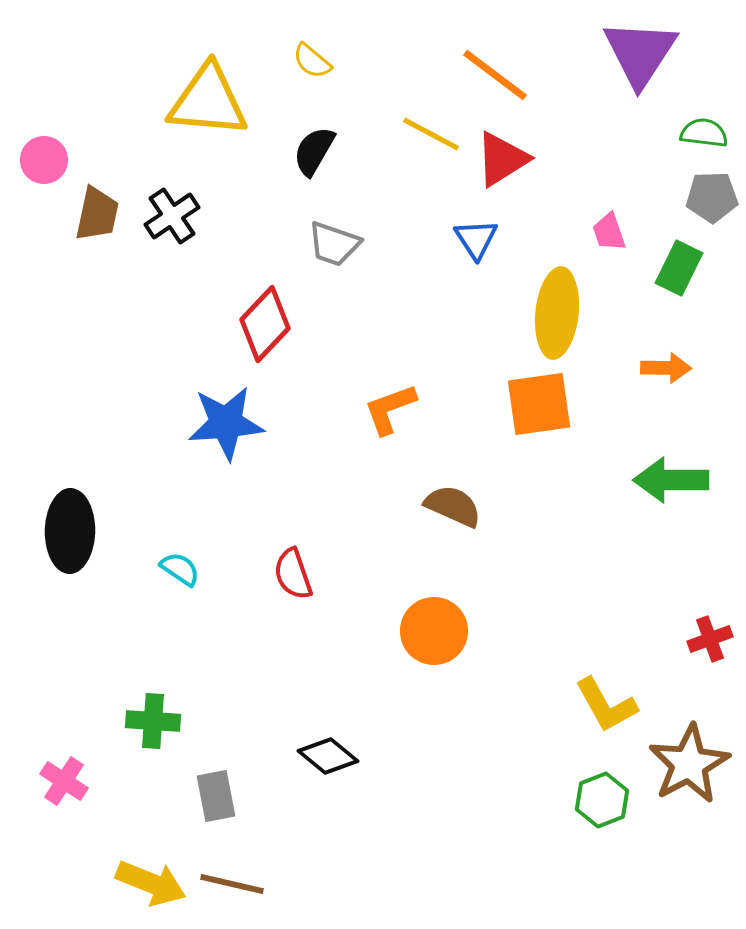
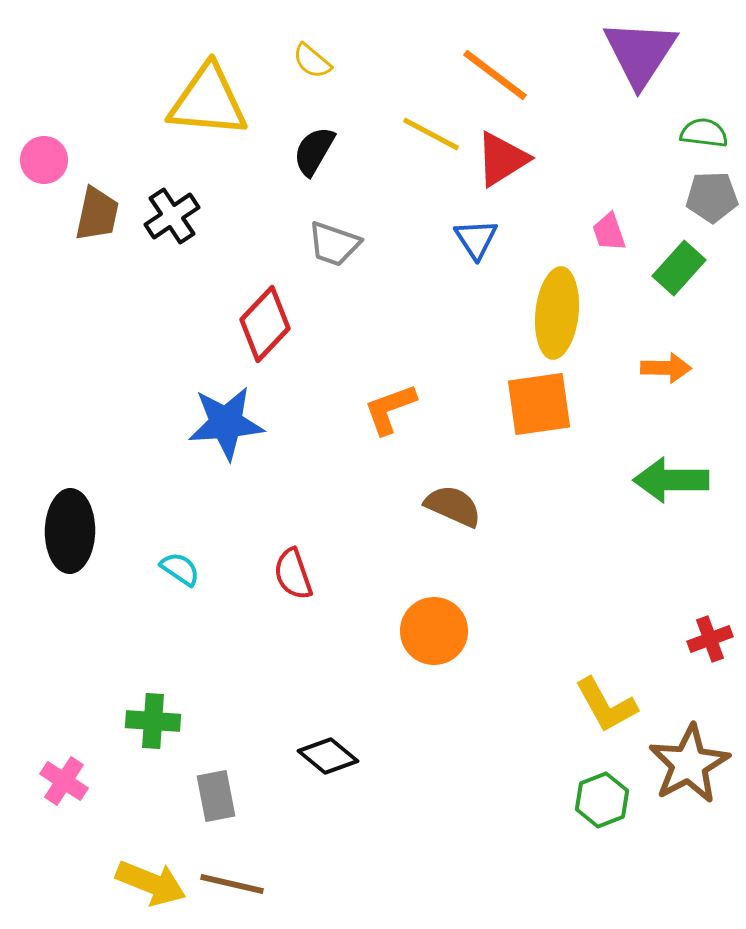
green rectangle: rotated 16 degrees clockwise
